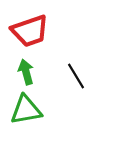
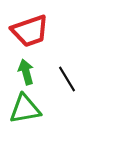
black line: moved 9 px left, 3 px down
green triangle: moved 1 px left, 1 px up
